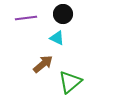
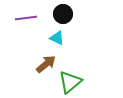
brown arrow: moved 3 px right
